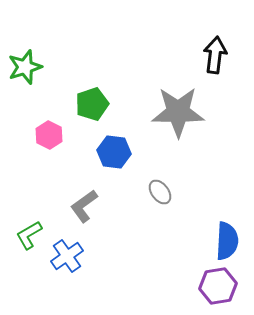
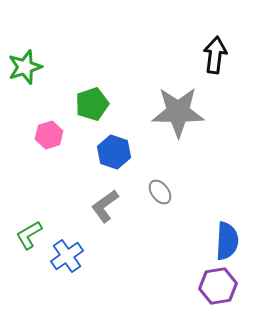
pink hexagon: rotated 16 degrees clockwise
blue hexagon: rotated 12 degrees clockwise
gray L-shape: moved 21 px right
